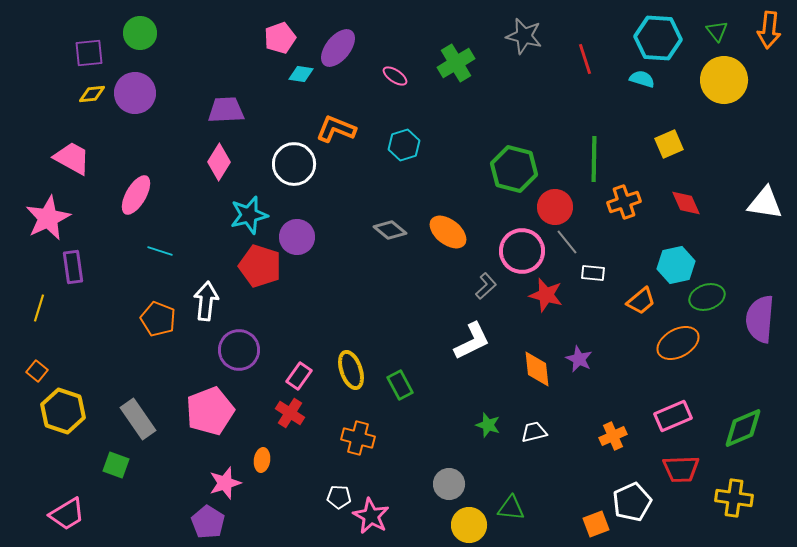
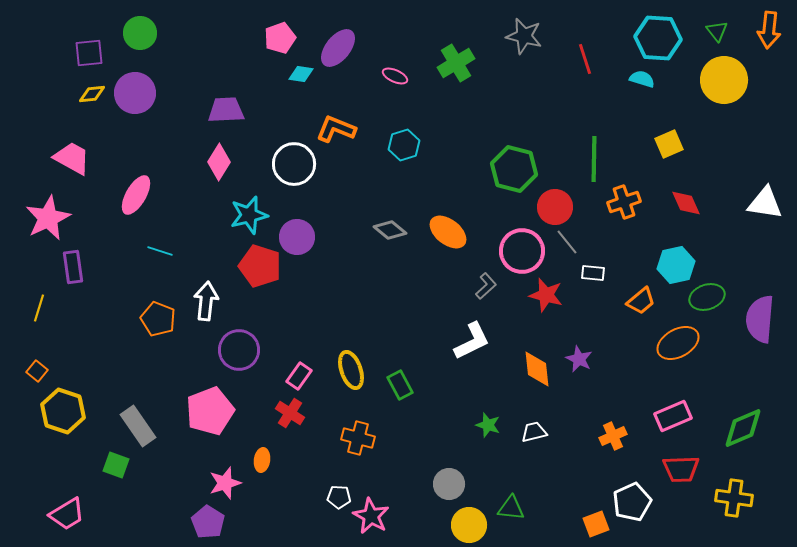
pink ellipse at (395, 76): rotated 10 degrees counterclockwise
gray rectangle at (138, 419): moved 7 px down
